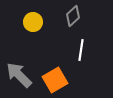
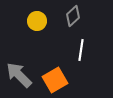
yellow circle: moved 4 px right, 1 px up
